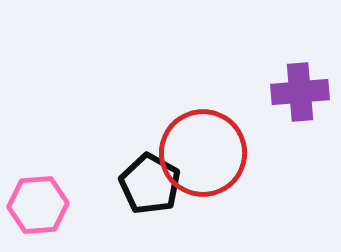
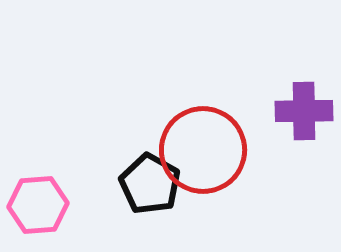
purple cross: moved 4 px right, 19 px down; rotated 4 degrees clockwise
red circle: moved 3 px up
